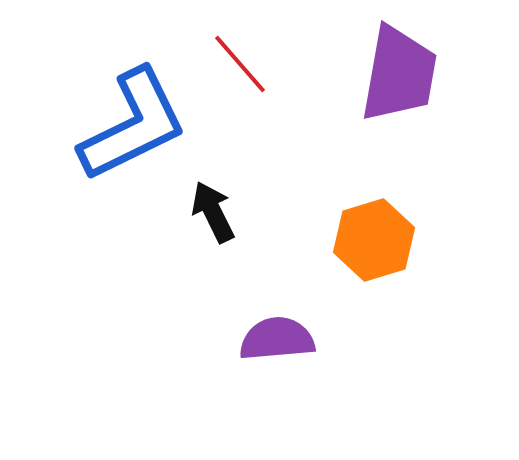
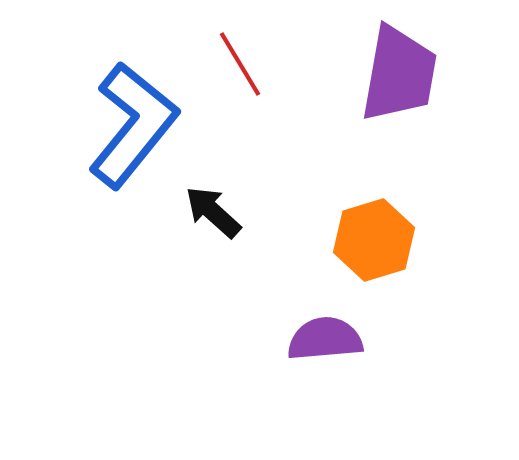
red line: rotated 10 degrees clockwise
blue L-shape: rotated 25 degrees counterclockwise
black arrow: rotated 22 degrees counterclockwise
purple semicircle: moved 48 px right
